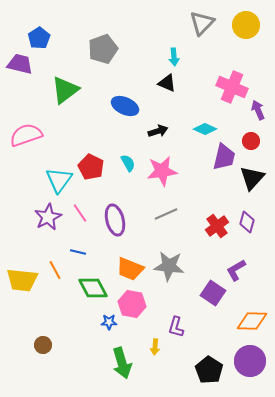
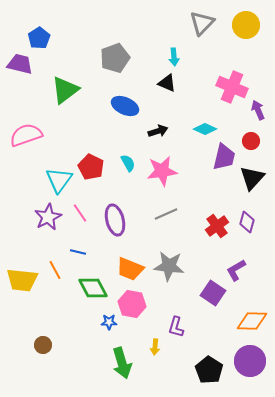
gray pentagon at (103, 49): moved 12 px right, 9 px down
